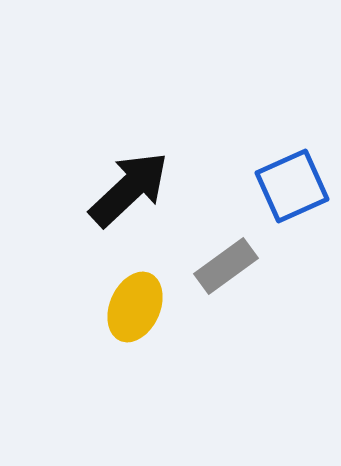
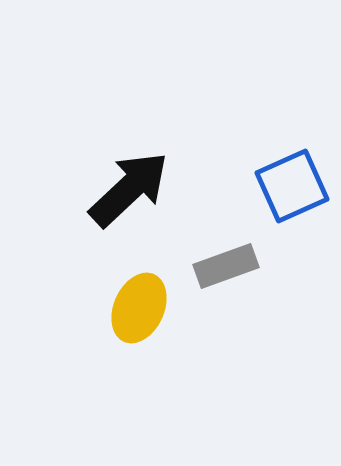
gray rectangle: rotated 16 degrees clockwise
yellow ellipse: moved 4 px right, 1 px down
